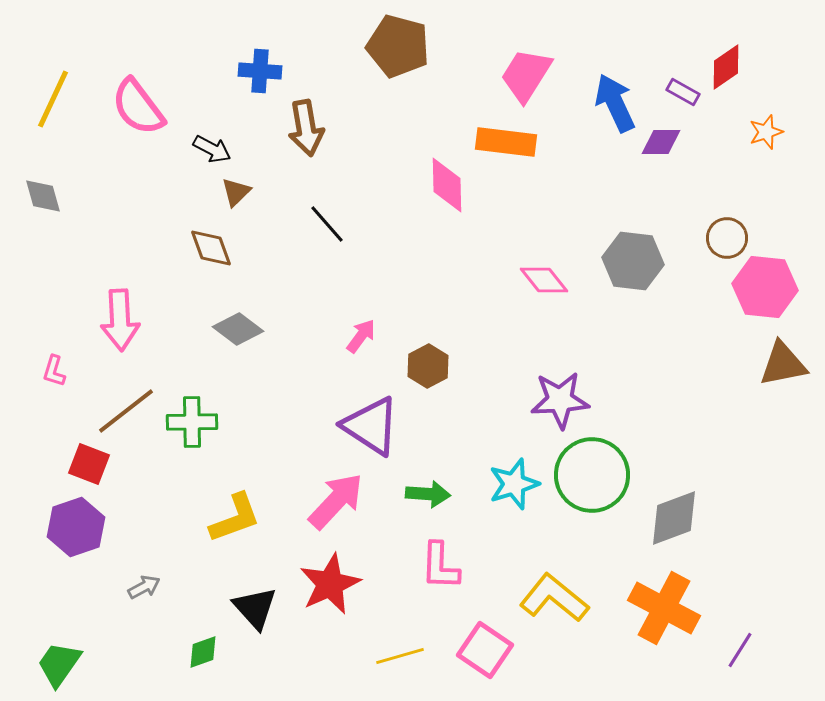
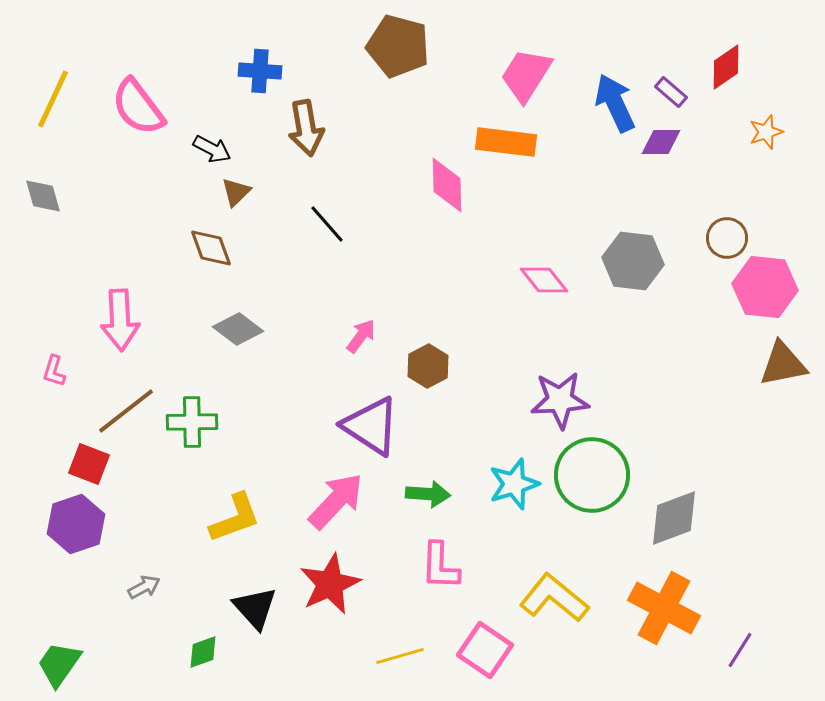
purple rectangle at (683, 92): moved 12 px left; rotated 12 degrees clockwise
purple hexagon at (76, 527): moved 3 px up
